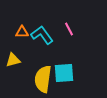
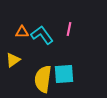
pink line: rotated 40 degrees clockwise
yellow triangle: rotated 21 degrees counterclockwise
cyan square: moved 1 px down
